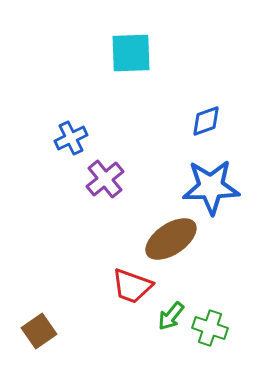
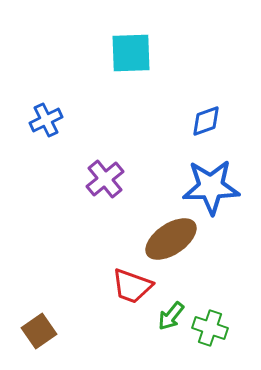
blue cross: moved 25 px left, 18 px up
